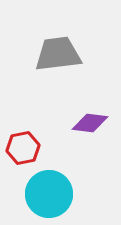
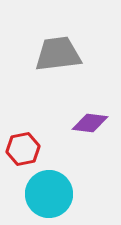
red hexagon: moved 1 px down
